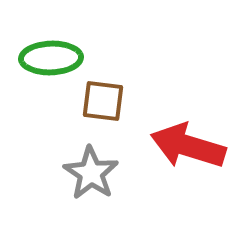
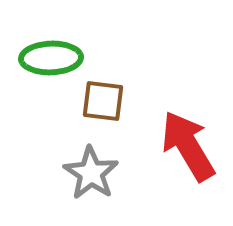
red arrow: rotated 42 degrees clockwise
